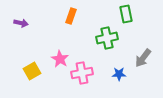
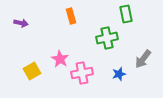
orange rectangle: rotated 35 degrees counterclockwise
gray arrow: moved 1 px down
blue star: rotated 16 degrees counterclockwise
